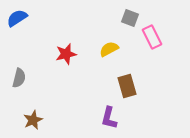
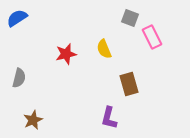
yellow semicircle: moved 5 px left; rotated 84 degrees counterclockwise
brown rectangle: moved 2 px right, 2 px up
